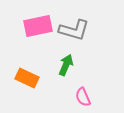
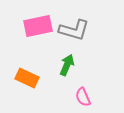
green arrow: moved 1 px right
